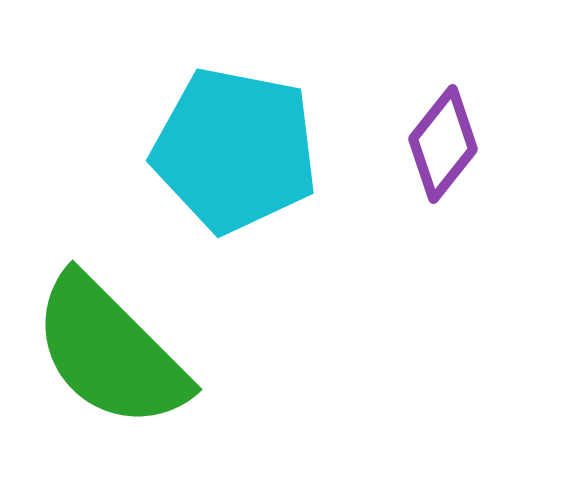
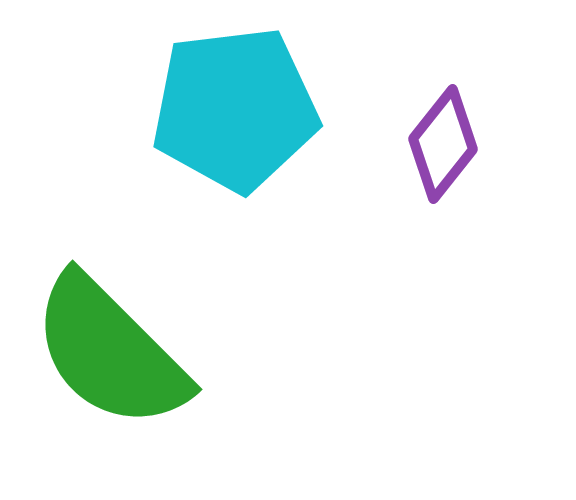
cyan pentagon: moved 41 px up; rotated 18 degrees counterclockwise
